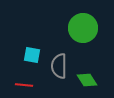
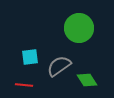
green circle: moved 4 px left
cyan square: moved 2 px left, 2 px down; rotated 18 degrees counterclockwise
gray semicircle: rotated 55 degrees clockwise
